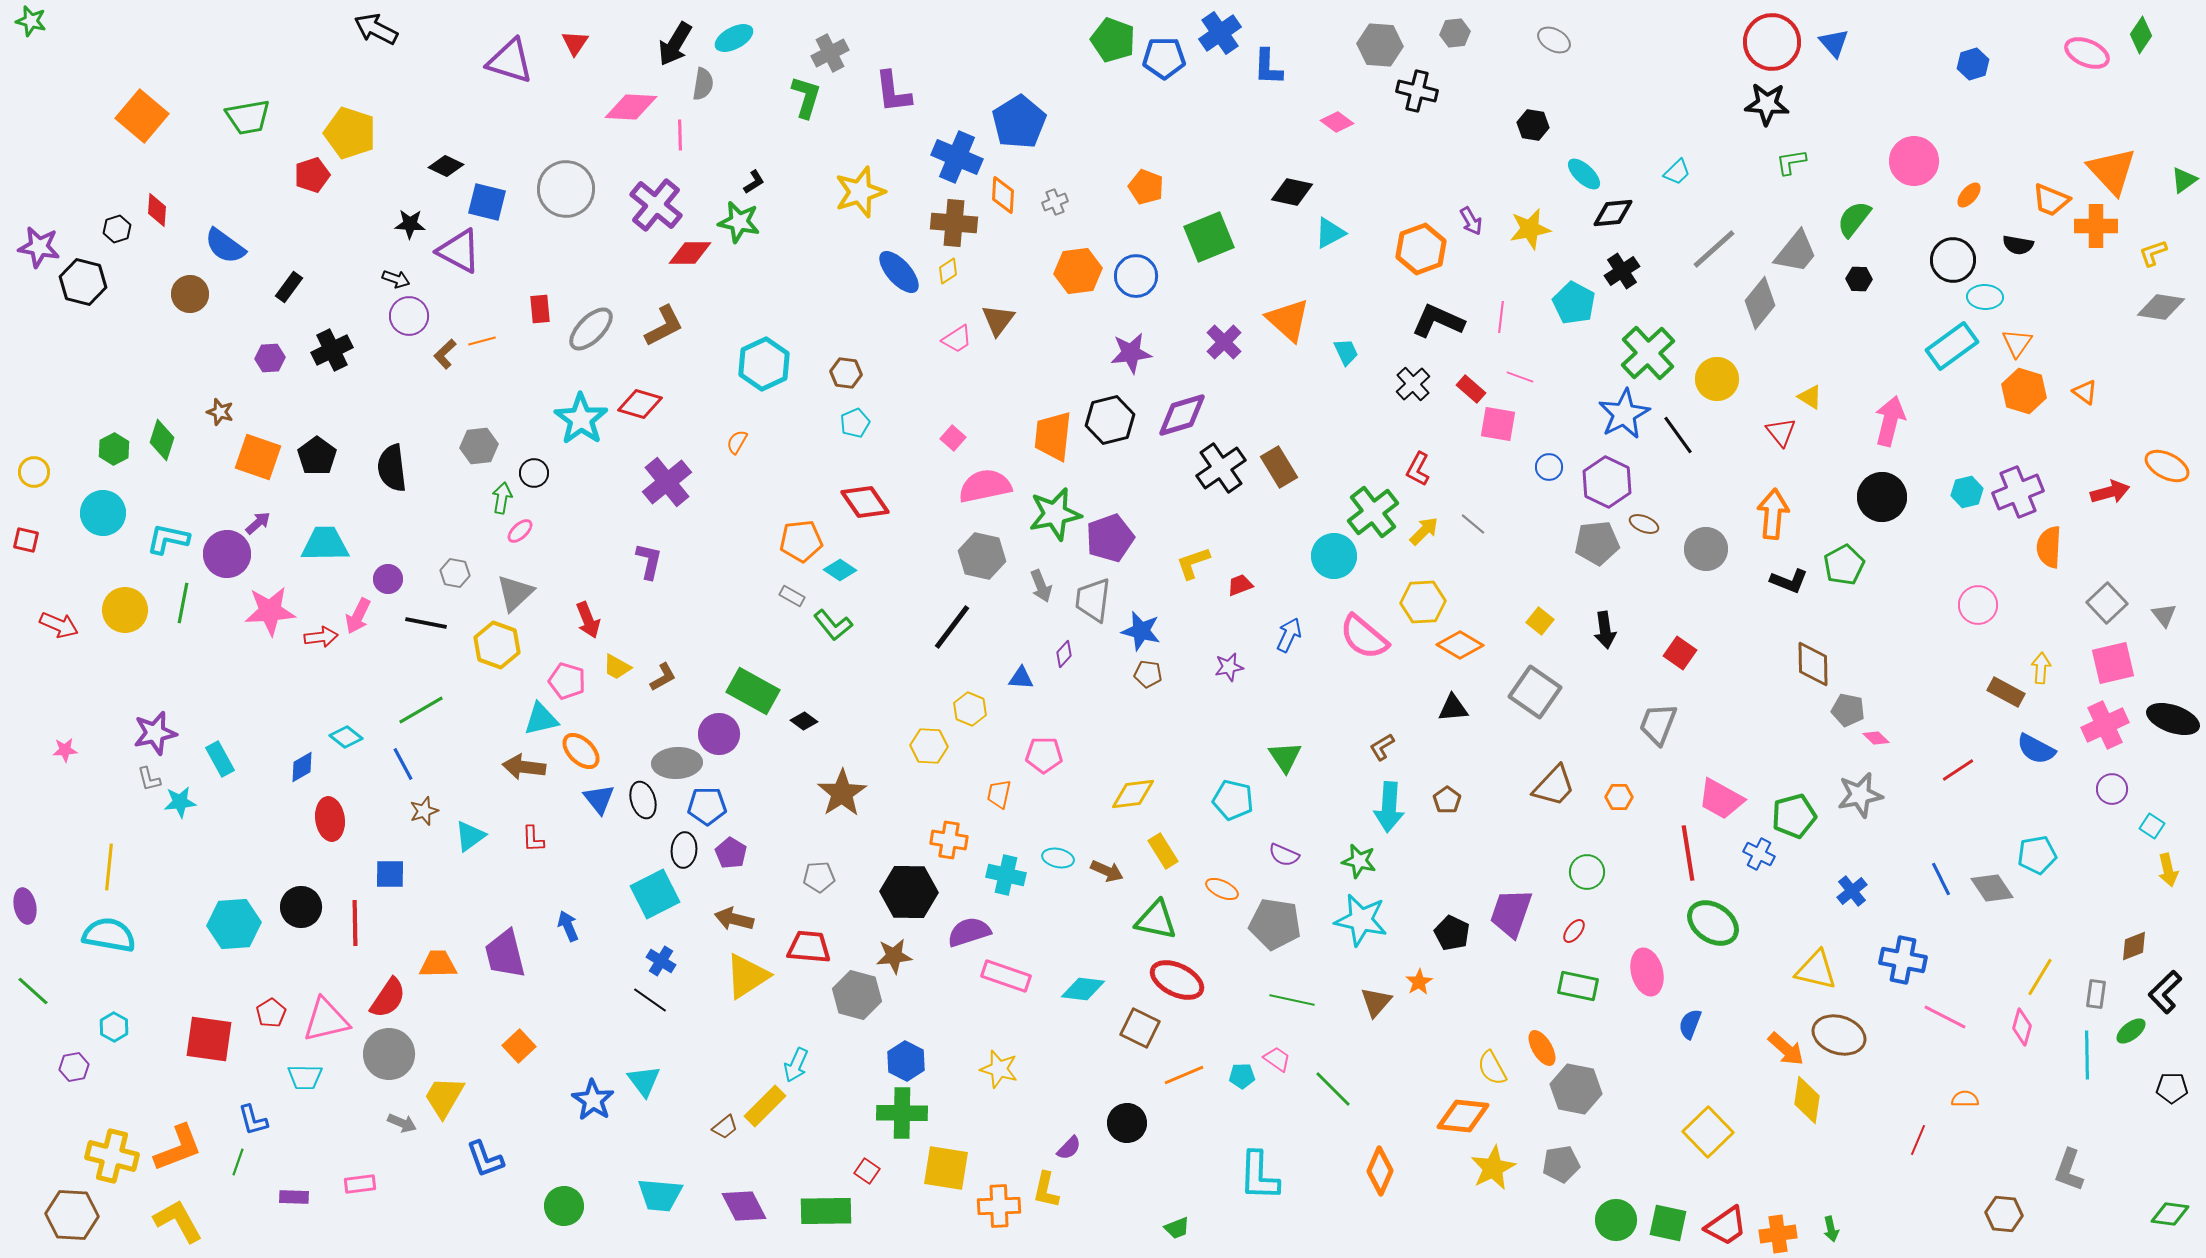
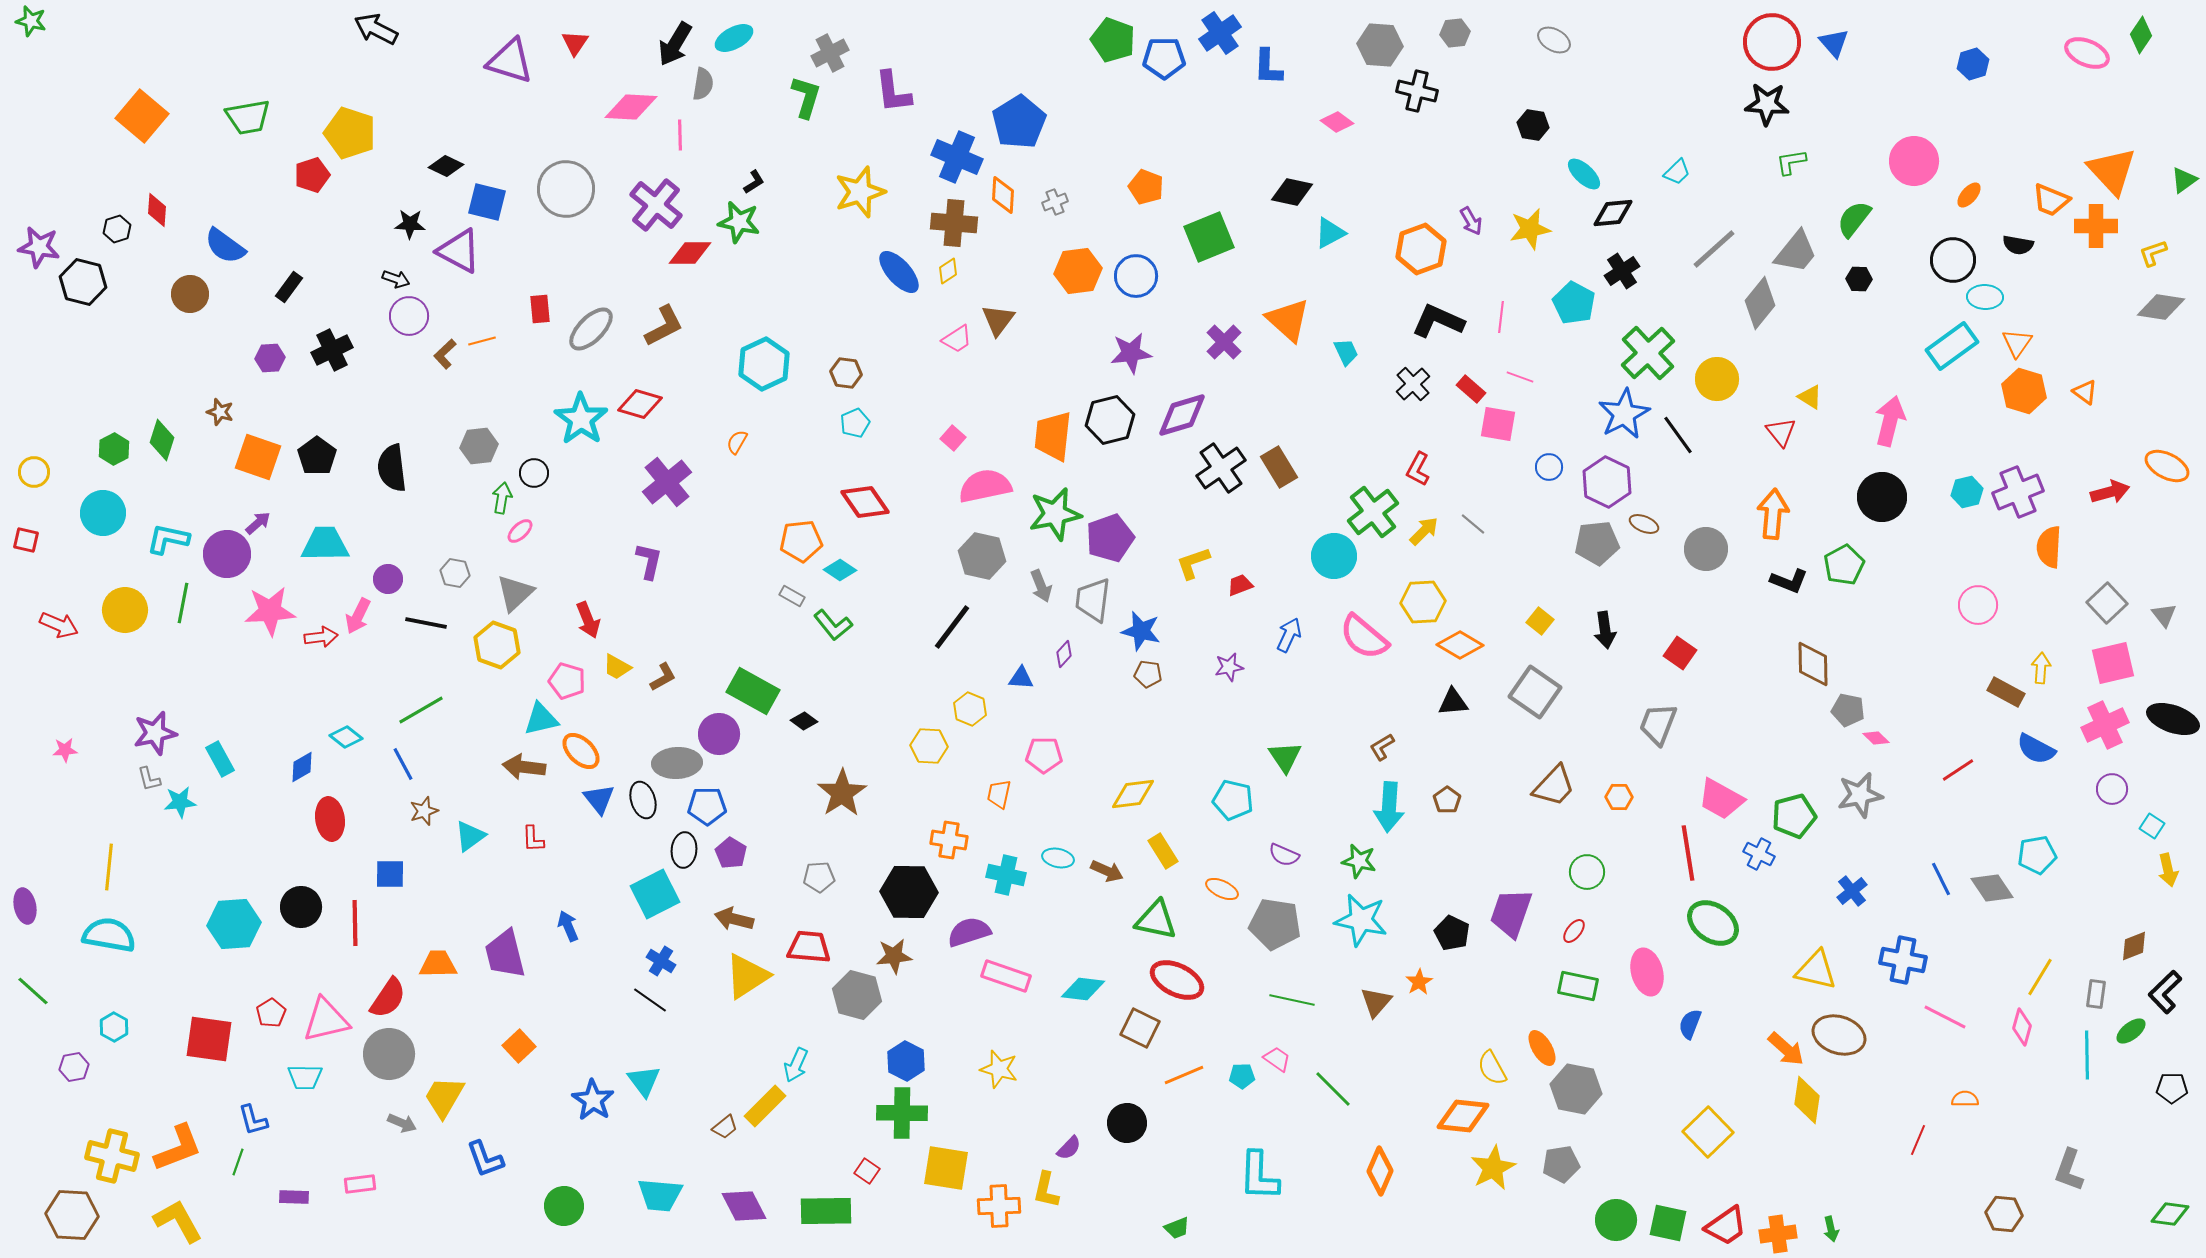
black triangle at (1453, 708): moved 6 px up
